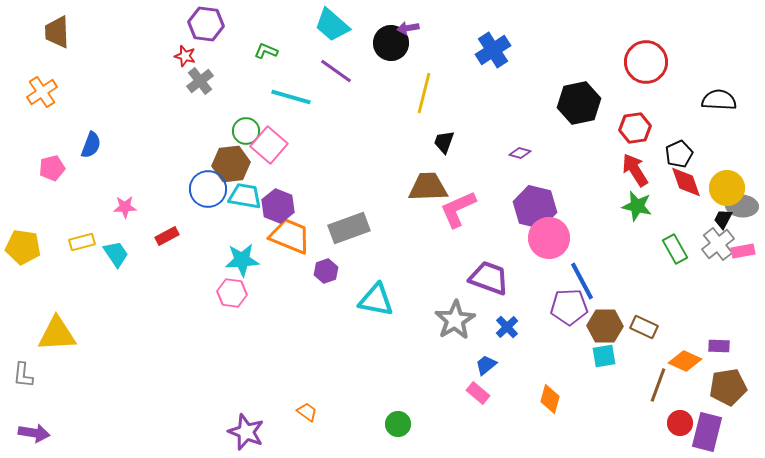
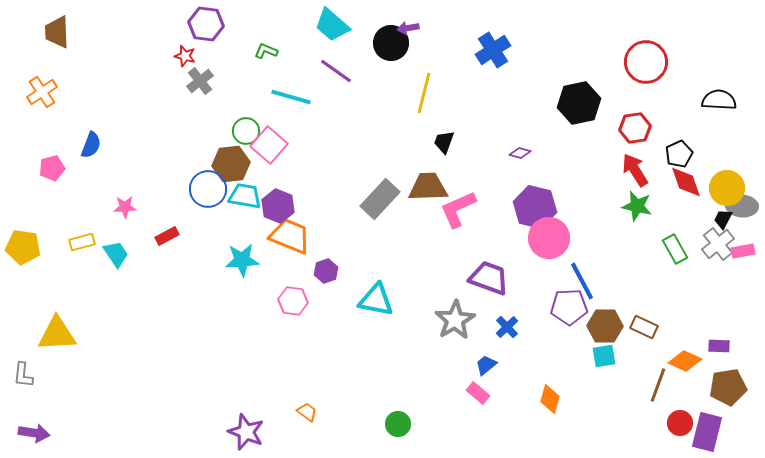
gray rectangle at (349, 228): moved 31 px right, 29 px up; rotated 27 degrees counterclockwise
pink hexagon at (232, 293): moved 61 px right, 8 px down
